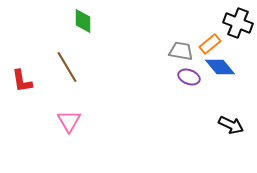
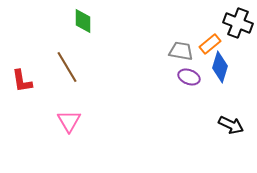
blue diamond: rotated 56 degrees clockwise
